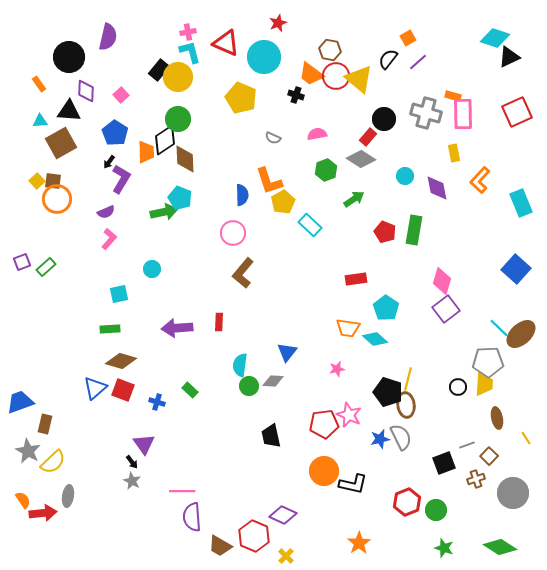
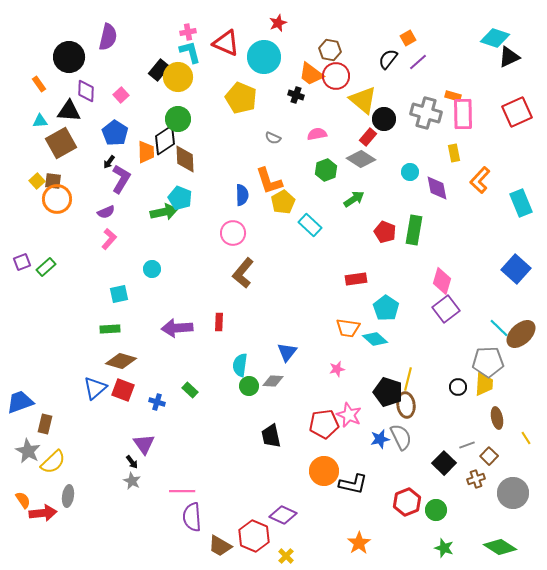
yellow triangle at (359, 79): moved 4 px right, 21 px down
cyan circle at (405, 176): moved 5 px right, 4 px up
black square at (444, 463): rotated 25 degrees counterclockwise
